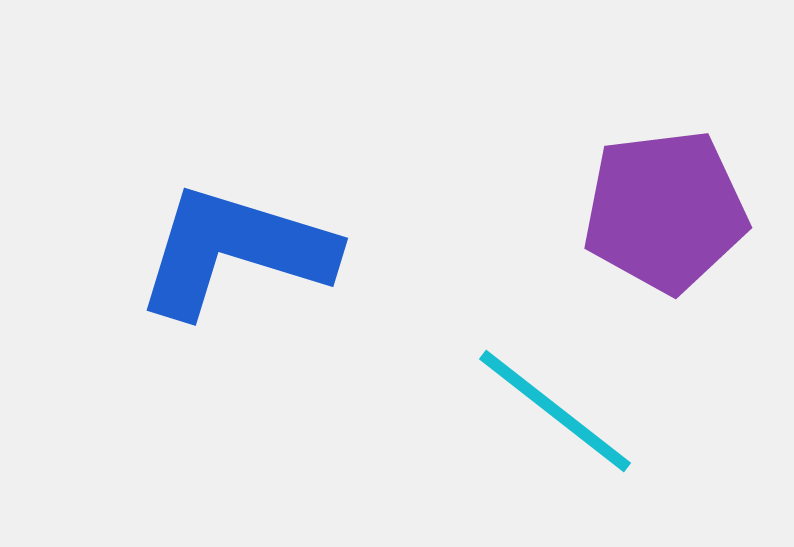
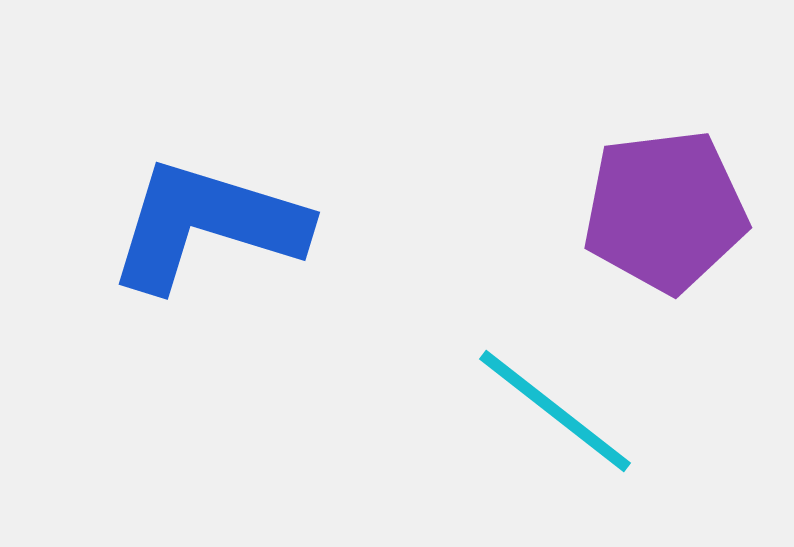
blue L-shape: moved 28 px left, 26 px up
